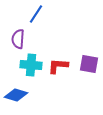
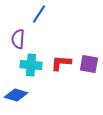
blue line: moved 3 px right
red L-shape: moved 3 px right, 3 px up
